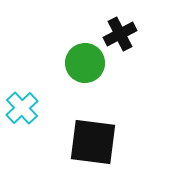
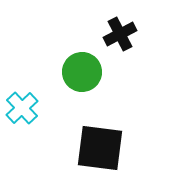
green circle: moved 3 px left, 9 px down
black square: moved 7 px right, 6 px down
